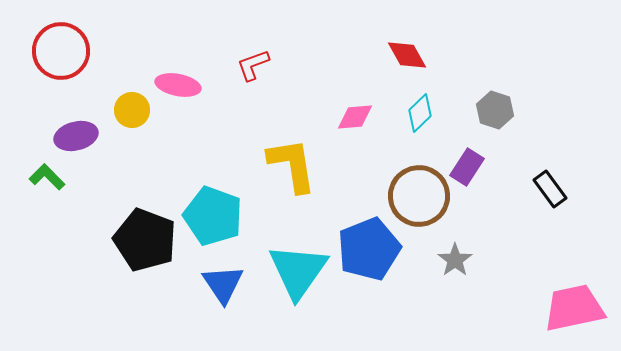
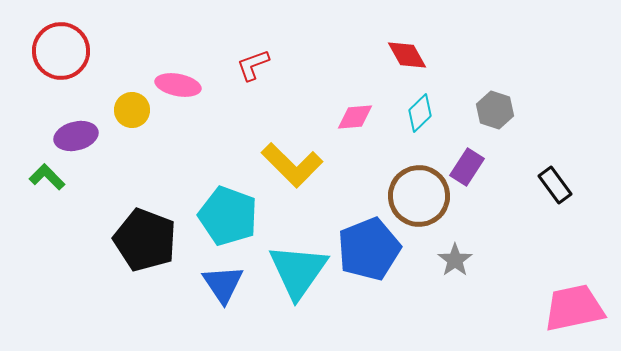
yellow L-shape: rotated 144 degrees clockwise
black rectangle: moved 5 px right, 4 px up
cyan pentagon: moved 15 px right
